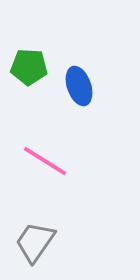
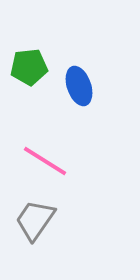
green pentagon: rotated 9 degrees counterclockwise
gray trapezoid: moved 22 px up
